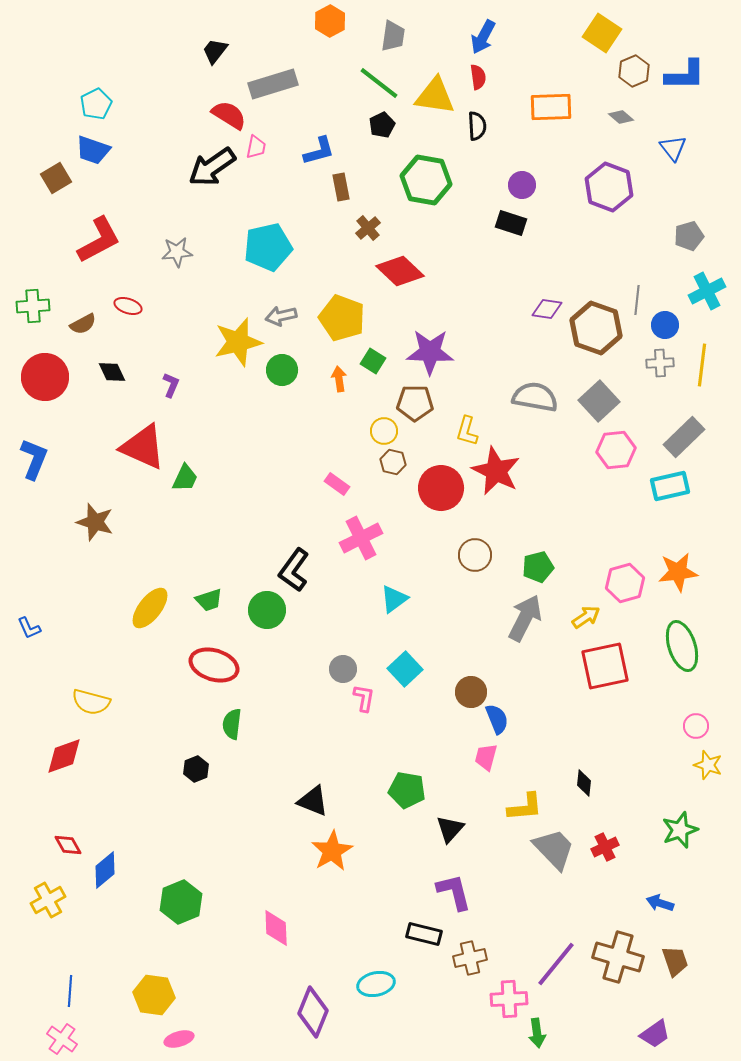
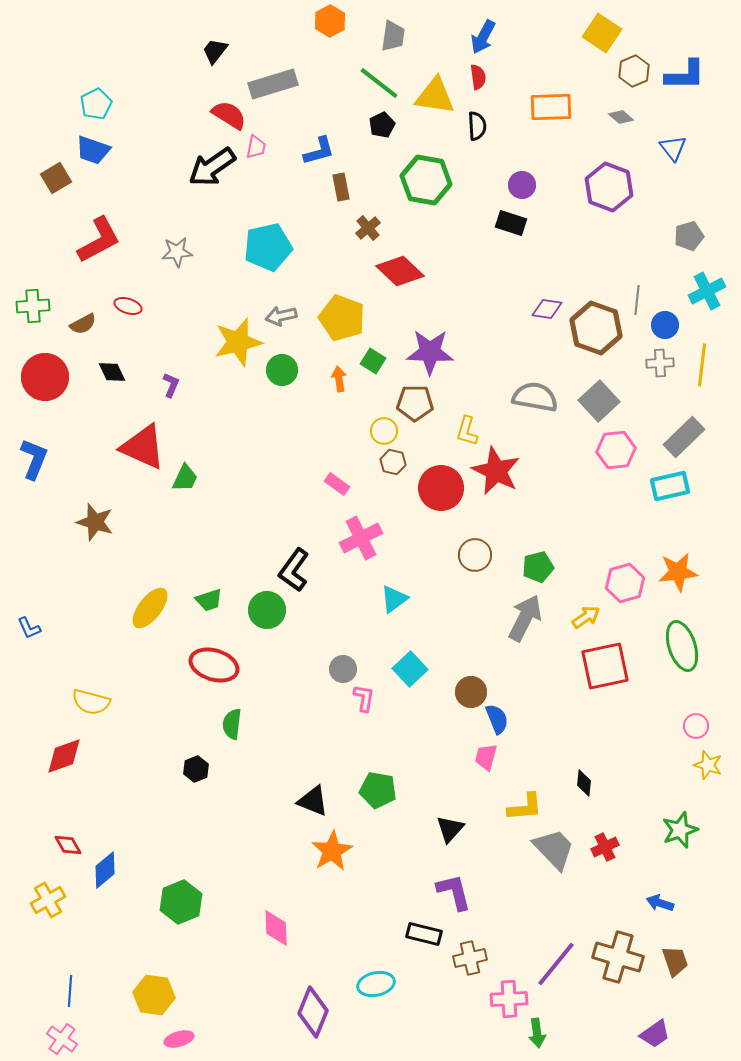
cyan square at (405, 669): moved 5 px right
green pentagon at (407, 790): moved 29 px left
